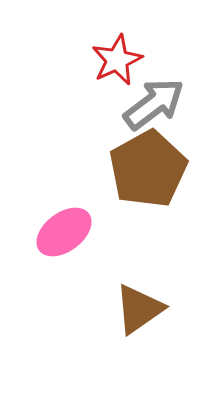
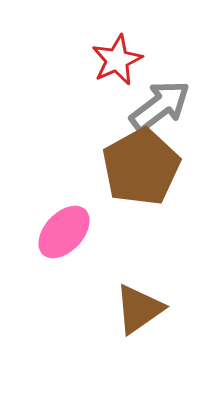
gray arrow: moved 6 px right, 2 px down
brown pentagon: moved 7 px left, 2 px up
pink ellipse: rotated 10 degrees counterclockwise
